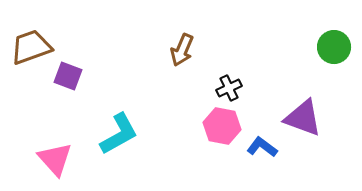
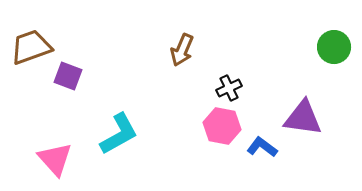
purple triangle: rotated 12 degrees counterclockwise
